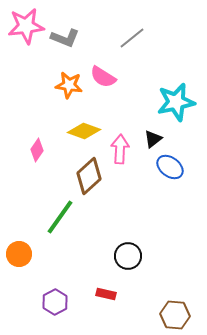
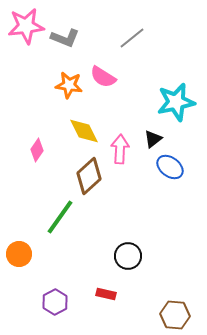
yellow diamond: rotated 44 degrees clockwise
